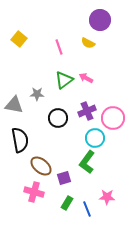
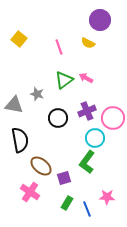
gray star: rotated 16 degrees clockwise
pink cross: moved 4 px left; rotated 18 degrees clockwise
